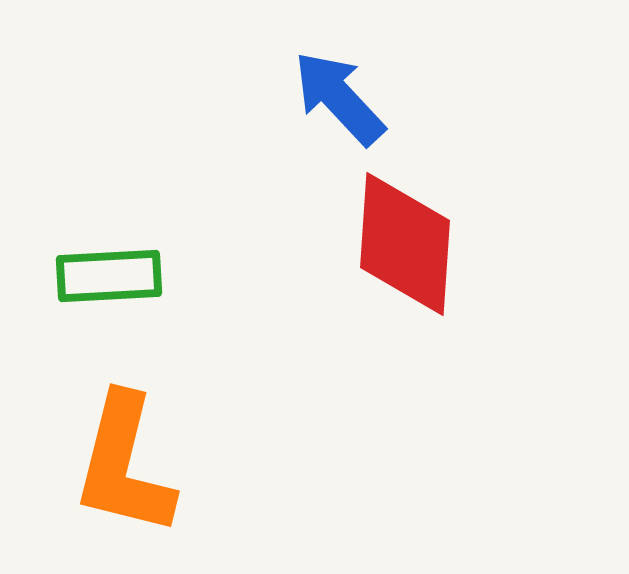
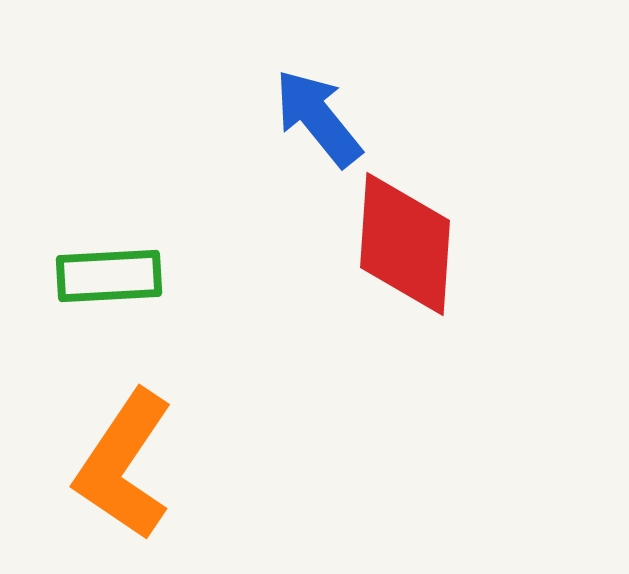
blue arrow: moved 21 px left, 20 px down; rotated 4 degrees clockwise
orange L-shape: rotated 20 degrees clockwise
